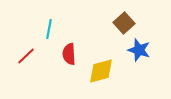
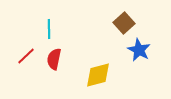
cyan line: rotated 12 degrees counterclockwise
blue star: rotated 10 degrees clockwise
red semicircle: moved 15 px left, 5 px down; rotated 15 degrees clockwise
yellow diamond: moved 3 px left, 4 px down
